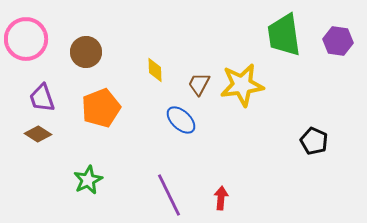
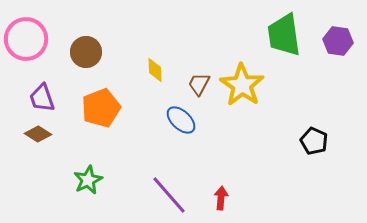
yellow star: rotated 30 degrees counterclockwise
purple line: rotated 15 degrees counterclockwise
